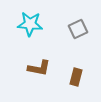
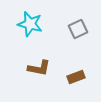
cyan star: rotated 10 degrees clockwise
brown rectangle: rotated 54 degrees clockwise
